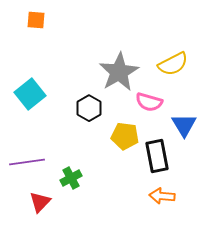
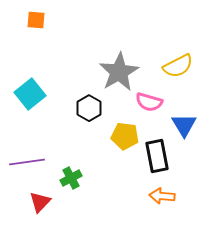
yellow semicircle: moved 5 px right, 2 px down
